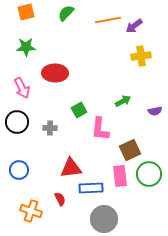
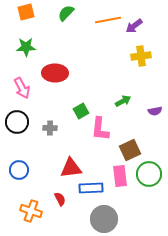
green square: moved 2 px right, 1 px down
